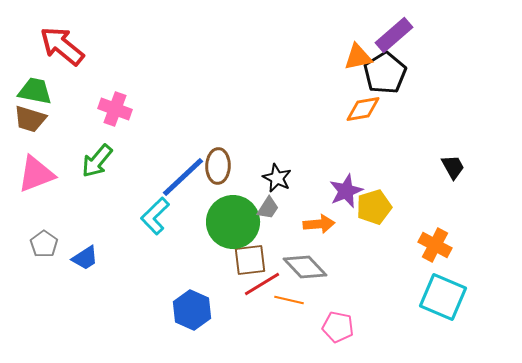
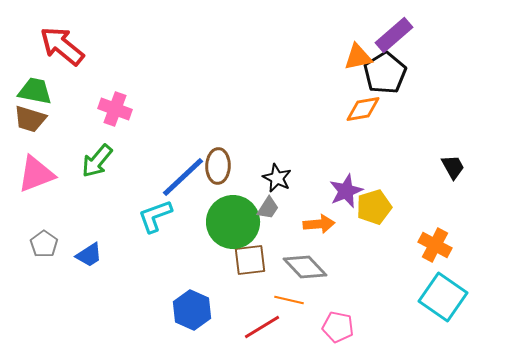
cyan L-shape: rotated 24 degrees clockwise
blue trapezoid: moved 4 px right, 3 px up
red line: moved 43 px down
cyan square: rotated 12 degrees clockwise
